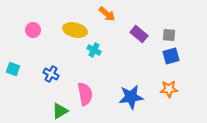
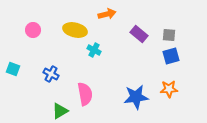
orange arrow: rotated 54 degrees counterclockwise
blue star: moved 5 px right
